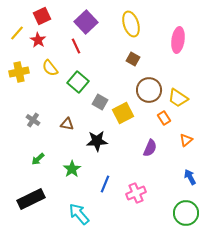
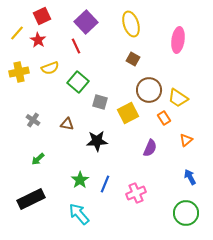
yellow semicircle: rotated 72 degrees counterclockwise
gray square: rotated 14 degrees counterclockwise
yellow square: moved 5 px right
green star: moved 8 px right, 11 px down
